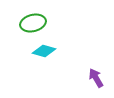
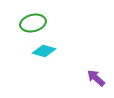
purple arrow: rotated 18 degrees counterclockwise
